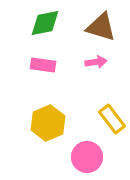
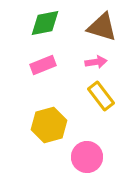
brown triangle: moved 1 px right
pink rectangle: rotated 30 degrees counterclockwise
yellow rectangle: moved 11 px left, 23 px up
yellow hexagon: moved 1 px right, 2 px down; rotated 8 degrees clockwise
